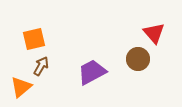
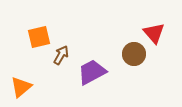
orange square: moved 5 px right, 2 px up
brown circle: moved 4 px left, 5 px up
brown arrow: moved 20 px right, 11 px up
